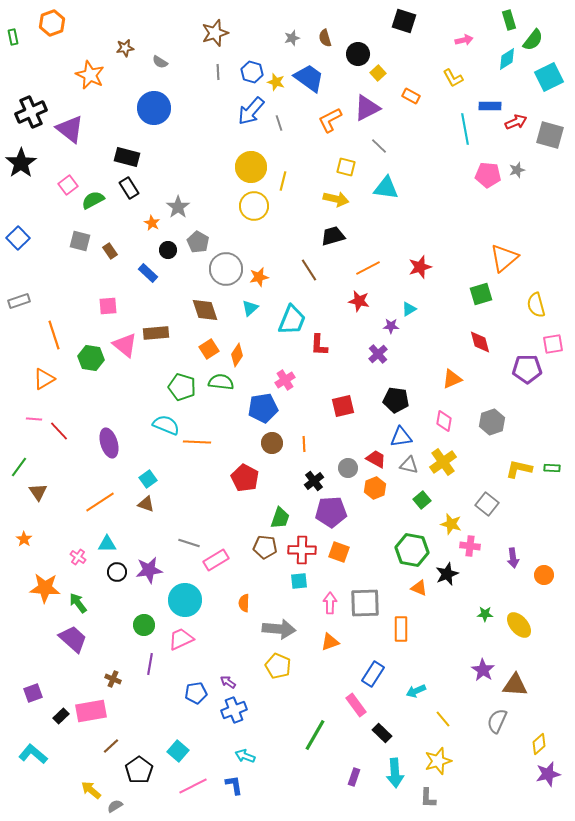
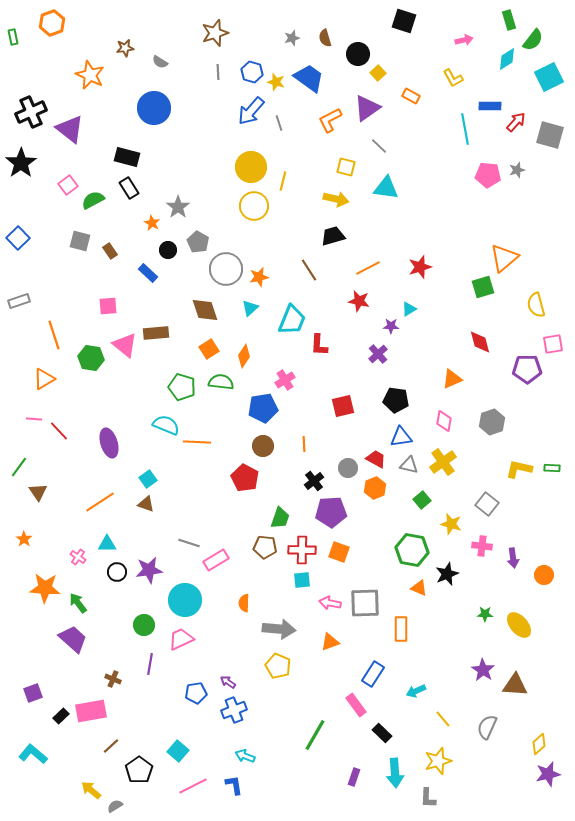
purple triangle at (367, 108): rotated 8 degrees counterclockwise
red arrow at (516, 122): rotated 25 degrees counterclockwise
green square at (481, 294): moved 2 px right, 7 px up
orange diamond at (237, 355): moved 7 px right, 1 px down
brown circle at (272, 443): moved 9 px left, 3 px down
pink cross at (470, 546): moved 12 px right
cyan square at (299, 581): moved 3 px right, 1 px up
pink arrow at (330, 603): rotated 80 degrees counterclockwise
gray semicircle at (497, 721): moved 10 px left, 6 px down
